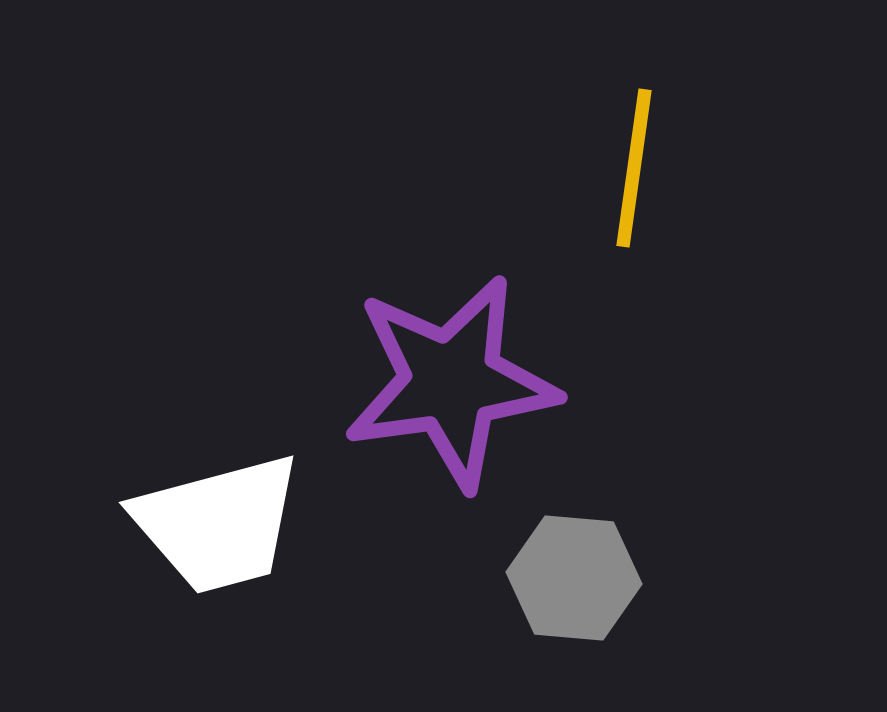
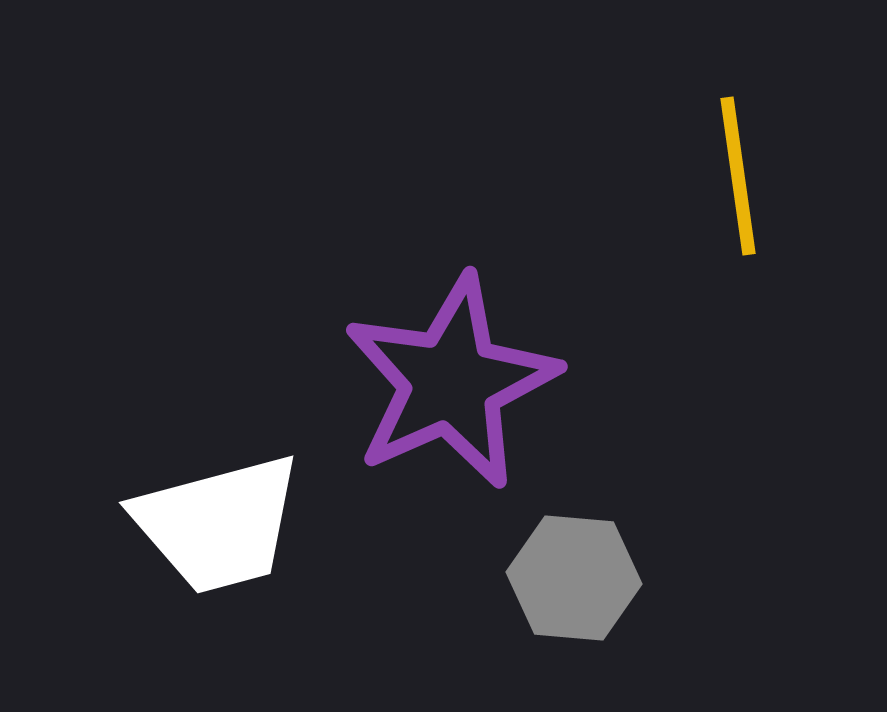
yellow line: moved 104 px right, 8 px down; rotated 16 degrees counterclockwise
purple star: rotated 16 degrees counterclockwise
